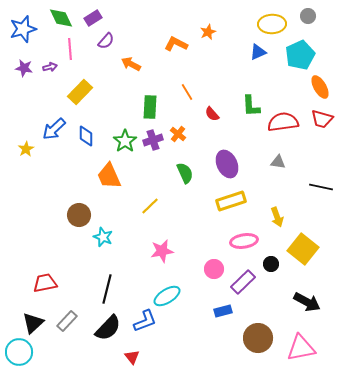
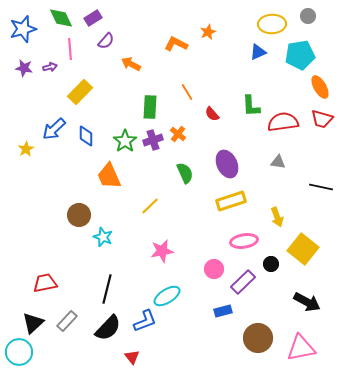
cyan pentagon at (300, 55): rotated 16 degrees clockwise
